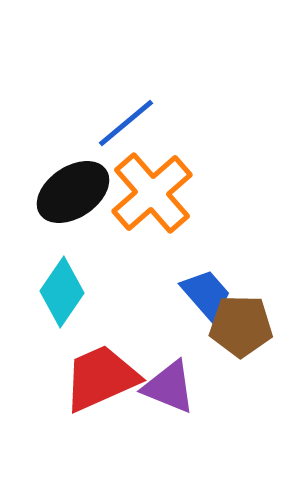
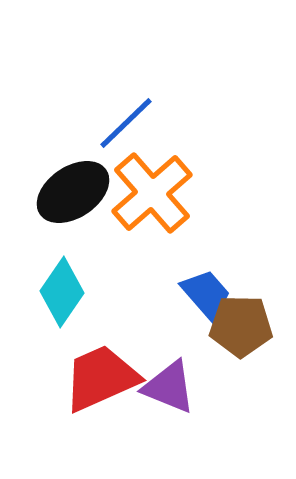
blue line: rotated 4 degrees counterclockwise
